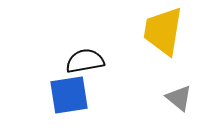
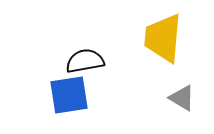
yellow trapezoid: moved 7 px down; rotated 4 degrees counterclockwise
gray triangle: moved 3 px right; rotated 8 degrees counterclockwise
